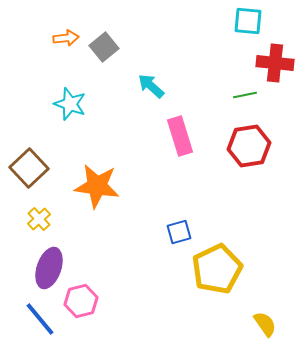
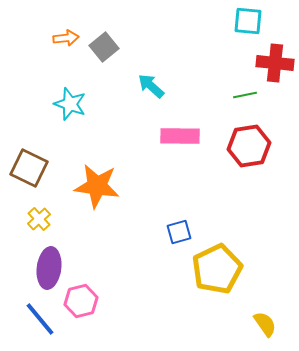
pink rectangle: rotated 72 degrees counterclockwise
brown square: rotated 21 degrees counterclockwise
purple ellipse: rotated 12 degrees counterclockwise
